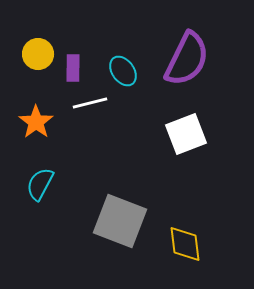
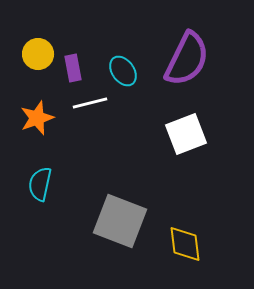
purple rectangle: rotated 12 degrees counterclockwise
orange star: moved 1 px right, 4 px up; rotated 16 degrees clockwise
cyan semicircle: rotated 16 degrees counterclockwise
